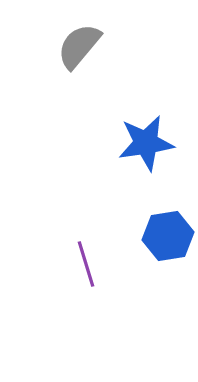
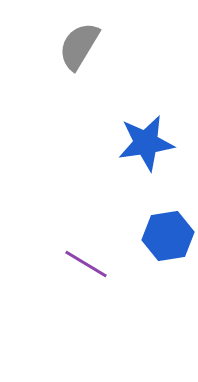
gray semicircle: rotated 9 degrees counterclockwise
purple line: rotated 42 degrees counterclockwise
